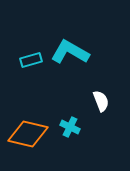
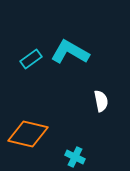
cyan rectangle: moved 1 px up; rotated 20 degrees counterclockwise
white semicircle: rotated 10 degrees clockwise
cyan cross: moved 5 px right, 30 px down
